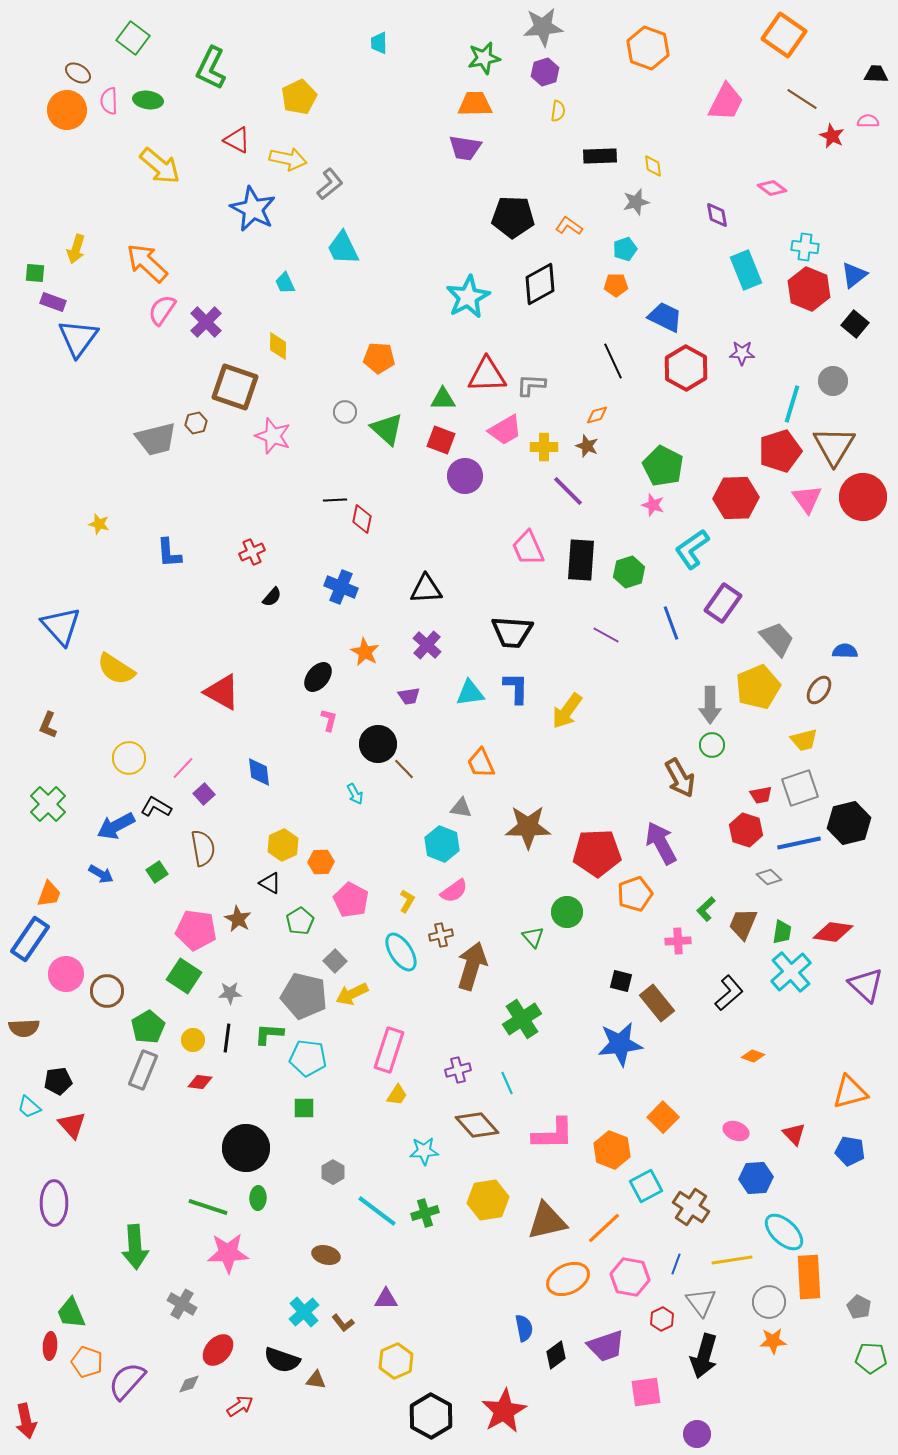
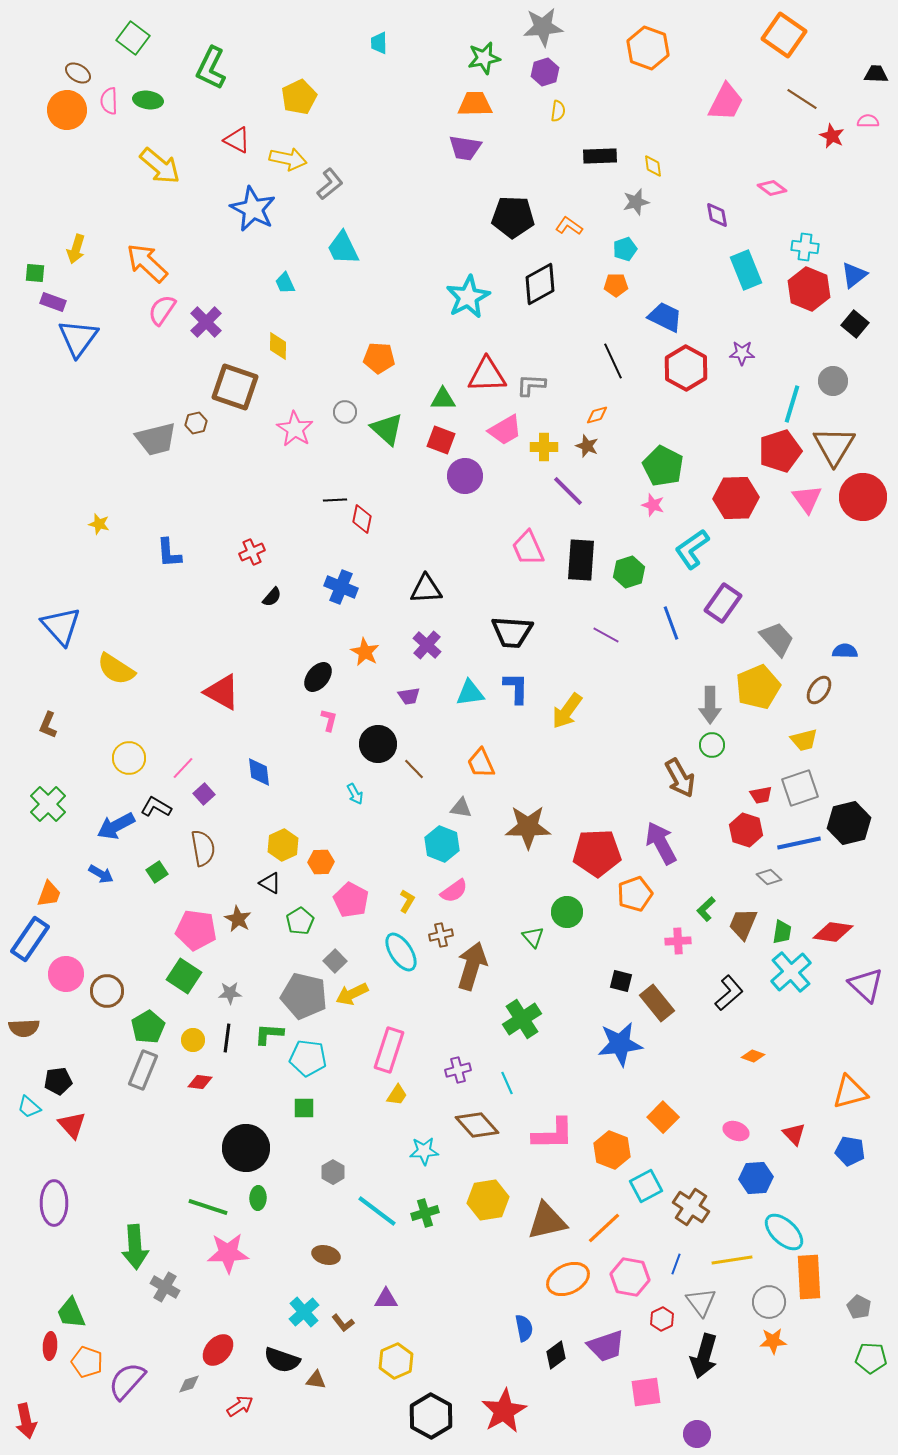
pink star at (273, 436): moved 22 px right, 7 px up; rotated 12 degrees clockwise
brown line at (404, 769): moved 10 px right
gray cross at (182, 1304): moved 17 px left, 17 px up
